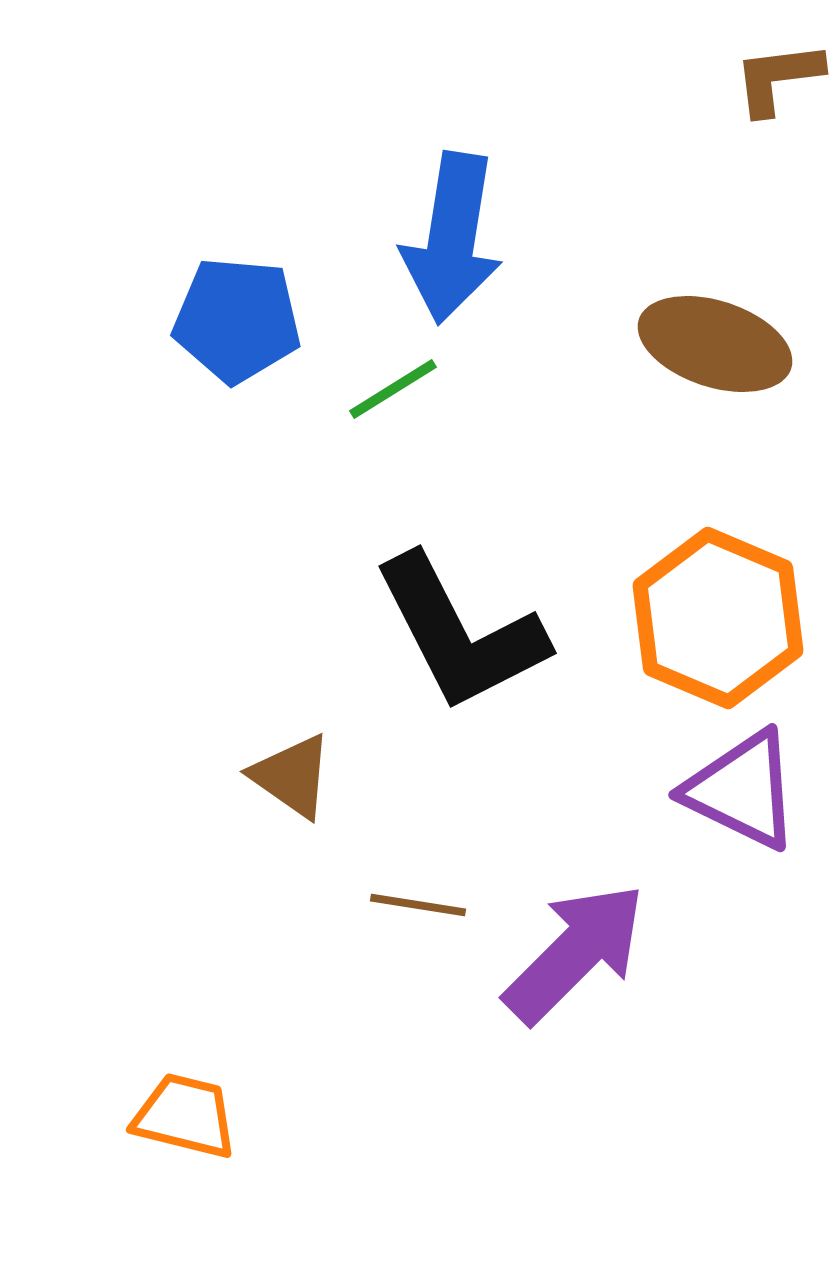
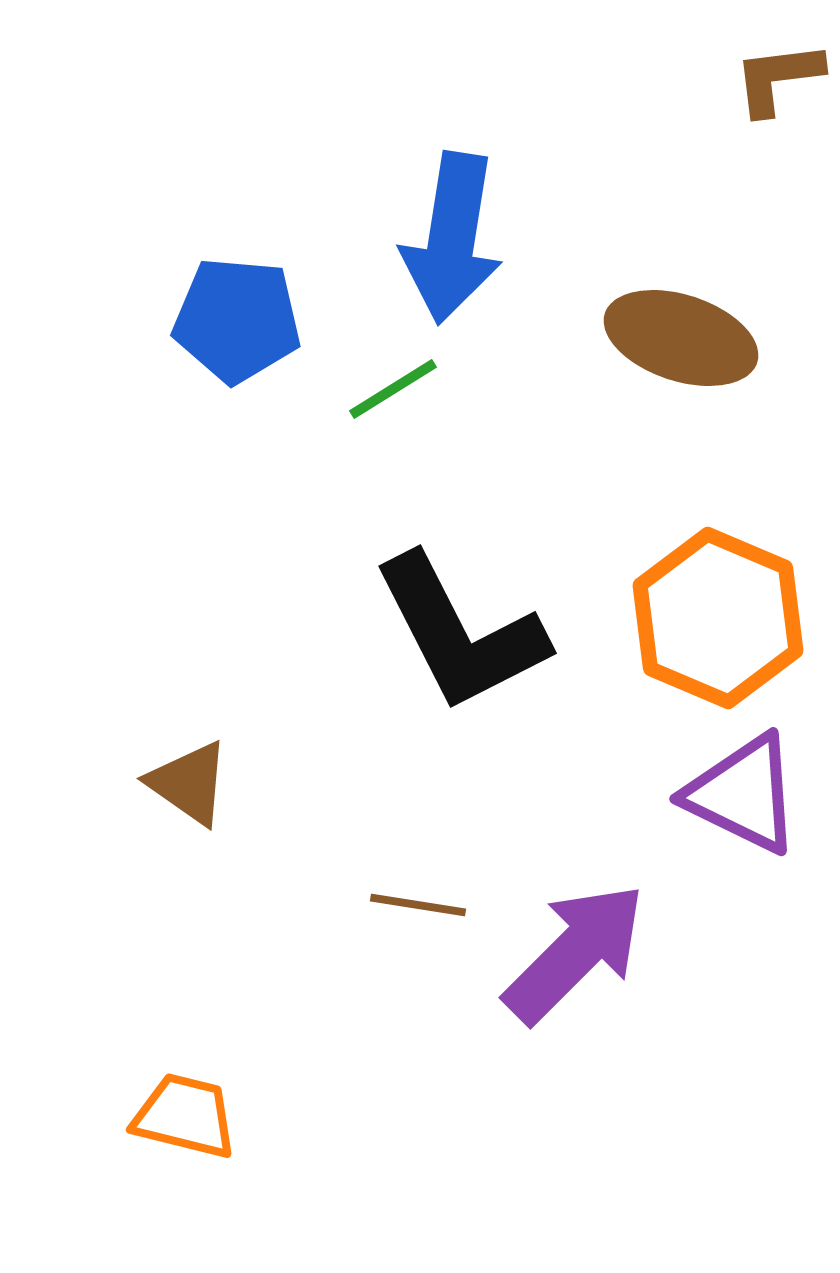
brown ellipse: moved 34 px left, 6 px up
brown triangle: moved 103 px left, 7 px down
purple triangle: moved 1 px right, 4 px down
